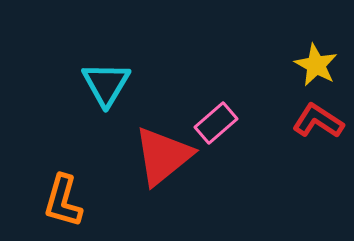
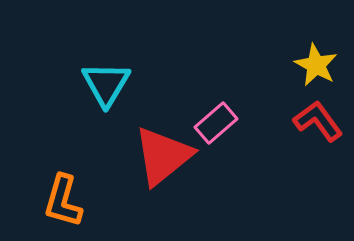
red L-shape: rotated 21 degrees clockwise
